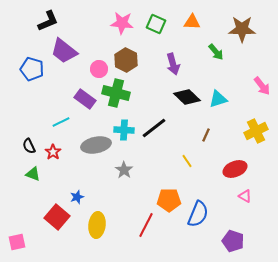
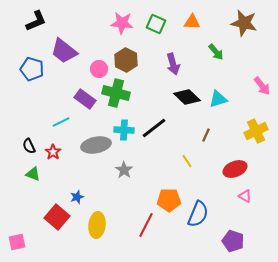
black L-shape: moved 12 px left
brown star: moved 2 px right, 6 px up; rotated 12 degrees clockwise
